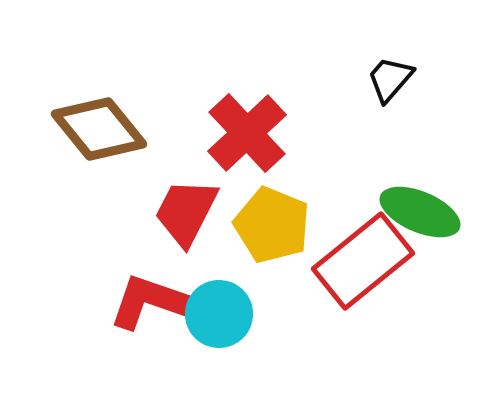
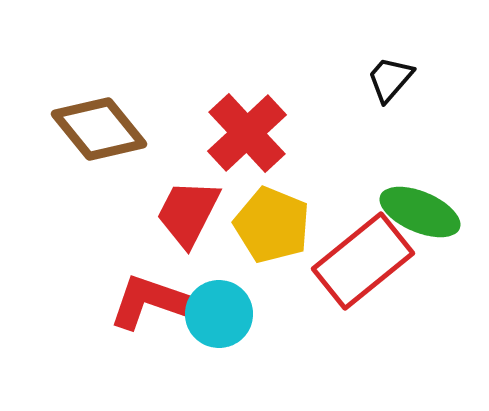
red trapezoid: moved 2 px right, 1 px down
